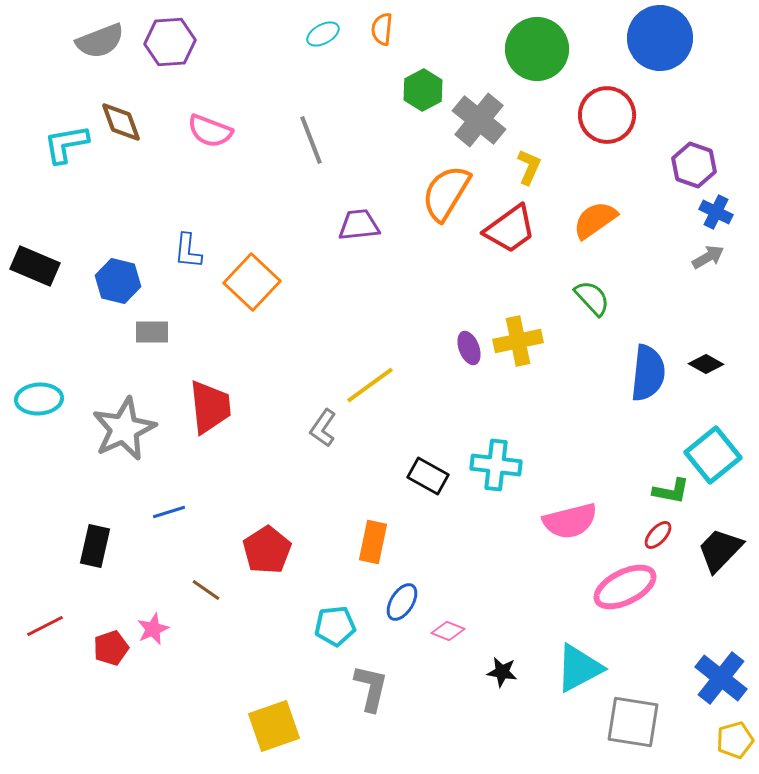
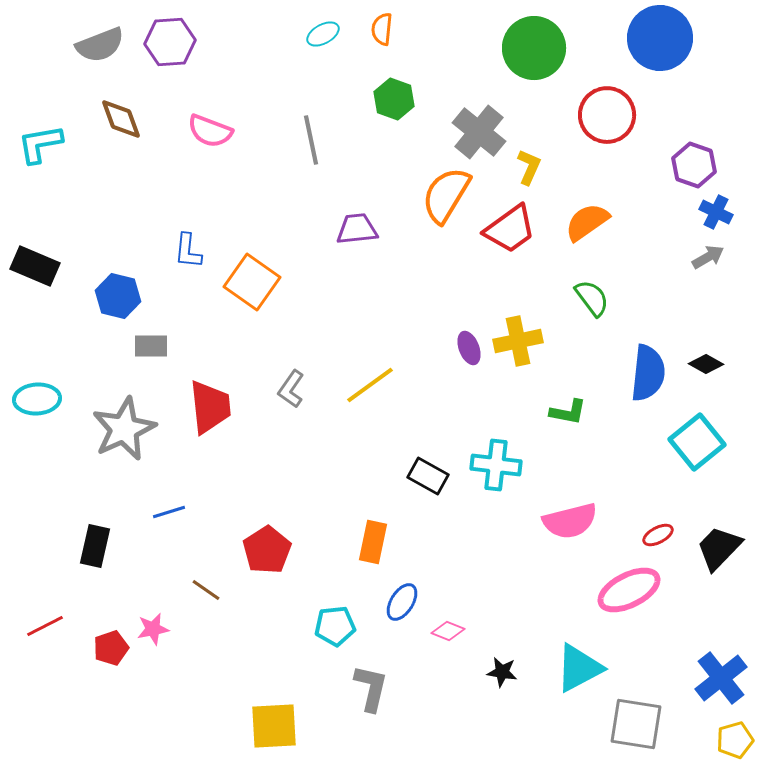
gray semicircle at (100, 41): moved 4 px down
green circle at (537, 49): moved 3 px left, 1 px up
green hexagon at (423, 90): moved 29 px left, 9 px down; rotated 12 degrees counterclockwise
gray cross at (479, 120): moved 12 px down
brown diamond at (121, 122): moved 3 px up
gray line at (311, 140): rotated 9 degrees clockwise
cyan L-shape at (66, 144): moved 26 px left
orange semicircle at (446, 193): moved 2 px down
orange semicircle at (595, 220): moved 8 px left, 2 px down
purple trapezoid at (359, 225): moved 2 px left, 4 px down
blue hexagon at (118, 281): moved 15 px down
orange square at (252, 282): rotated 8 degrees counterclockwise
green semicircle at (592, 298): rotated 6 degrees clockwise
gray rectangle at (152, 332): moved 1 px left, 14 px down
cyan ellipse at (39, 399): moved 2 px left
gray L-shape at (323, 428): moved 32 px left, 39 px up
cyan square at (713, 455): moved 16 px left, 13 px up
green L-shape at (671, 491): moved 103 px left, 79 px up
red ellipse at (658, 535): rotated 20 degrees clockwise
black trapezoid at (720, 550): moved 1 px left, 2 px up
pink ellipse at (625, 587): moved 4 px right, 3 px down
pink star at (153, 629): rotated 12 degrees clockwise
blue cross at (721, 678): rotated 14 degrees clockwise
gray square at (633, 722): moved 3 px right, 2 px down
yellow square at (274, 726): rotated 16 degrees clockwise
